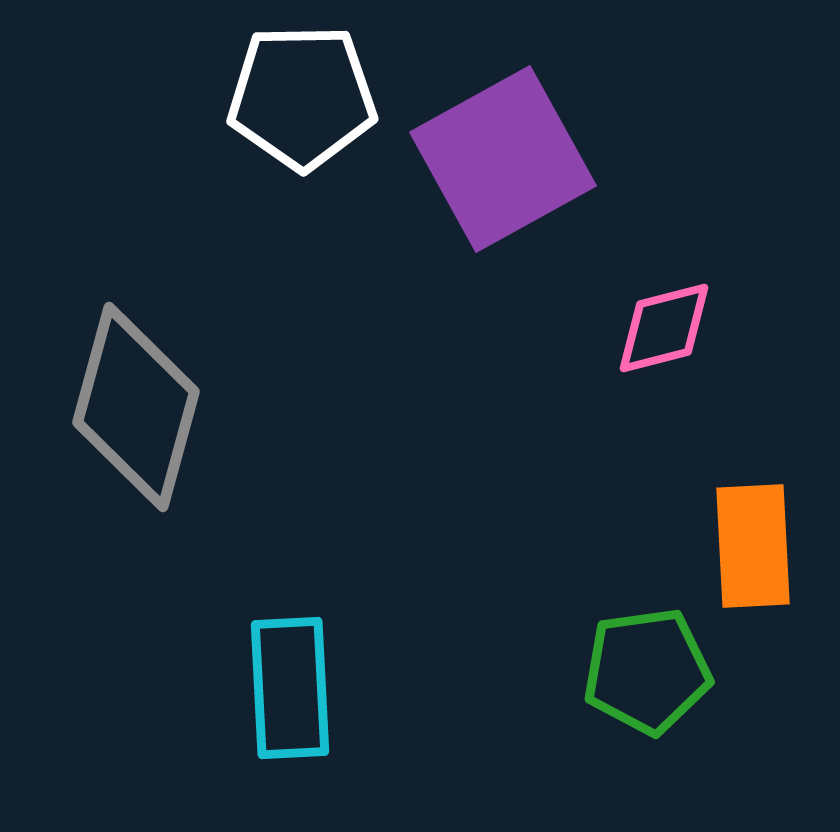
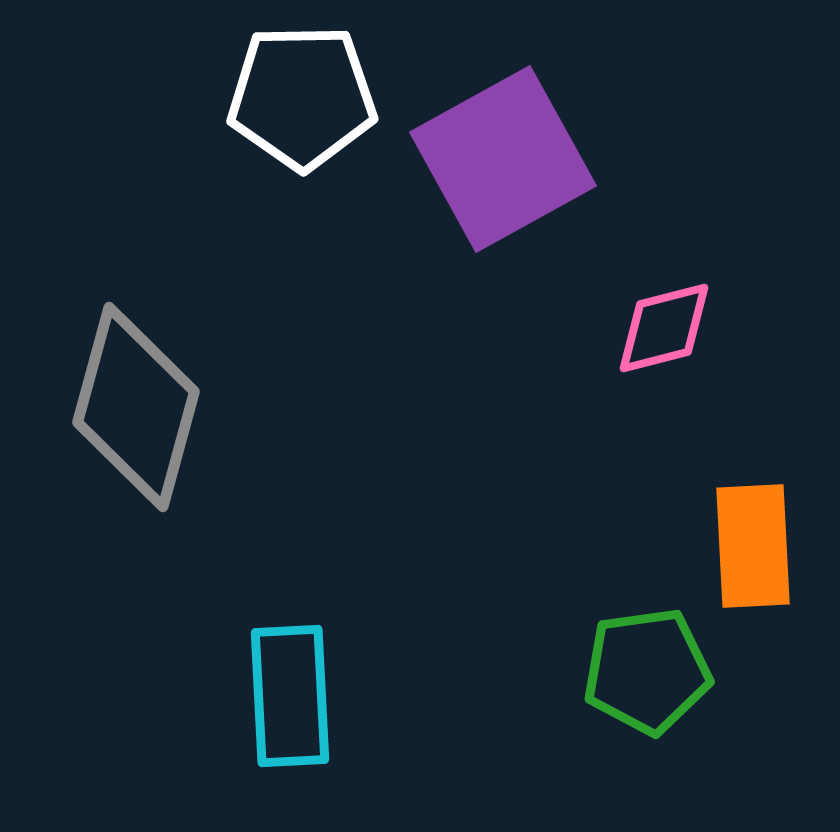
cyan rectangle: moved 8 px down
